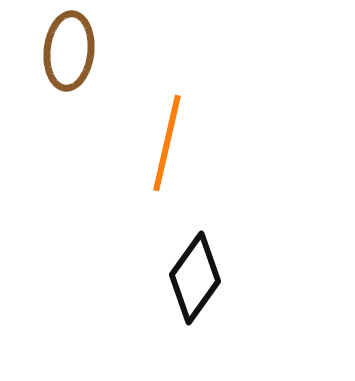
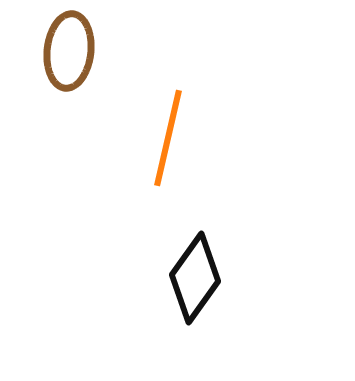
orange line: moved 1 px right, 5 px up
